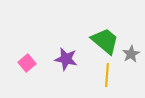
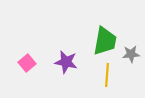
green trapezoid: rotated 60 degrees clockwise
gray star: rotated 24 degrees clockwise
purple star: moved 3 px down
